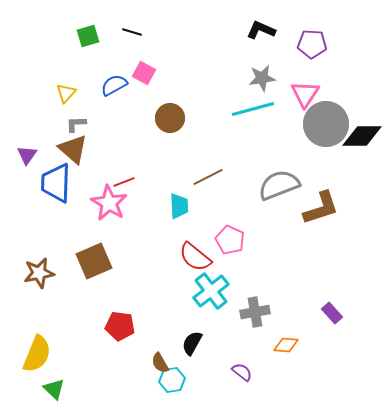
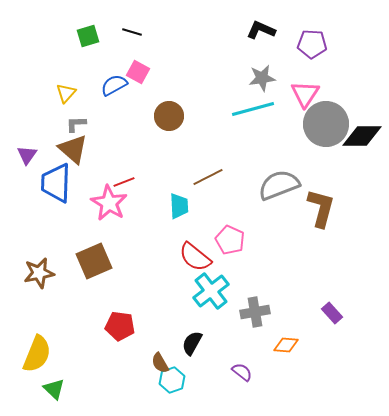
pink square: moved 6 px left, 1 px up
brown circle: moved 1 px left, 2 px up
brown L-shape: rotated 57 degrees counterclockwise
cyan hexagon: rotated 10 degrees counterclockwise
